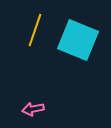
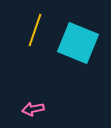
cyan square: moved 3 px down
